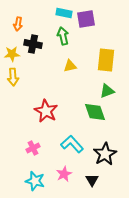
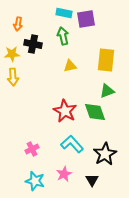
red star: moved 19 px right
pink cross: moved 1 px left, 1 px down
